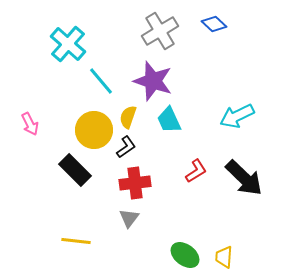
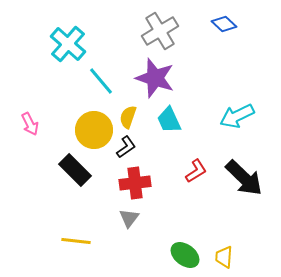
blue diamond: moved 10 px right
purple star: moved 2 px right, 3 px up
